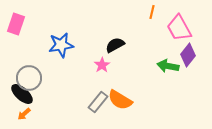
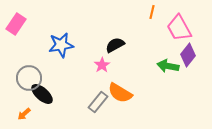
pink rectangle: rotated 15 degrees clockwise
black ellipse: moved 20 px right
orange semicircle: moved 7 px up
